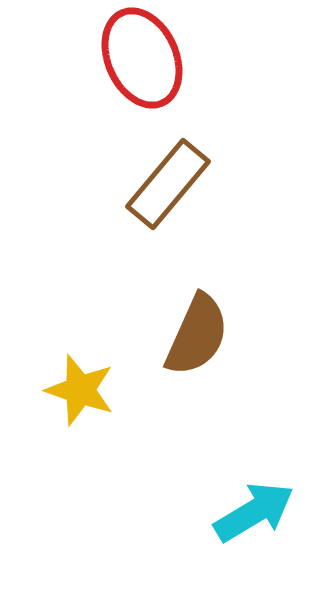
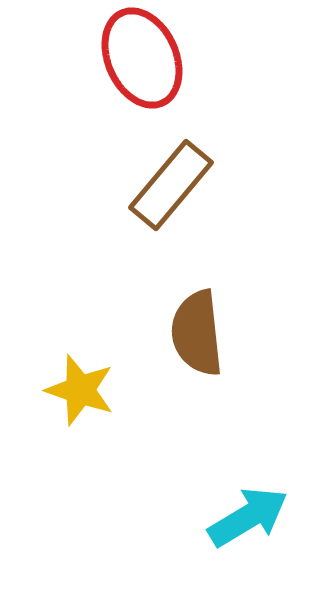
brown rectangle: moved 3 px right, 1 px down
brown semicircle: moved 2 px up; rotated 150 degrees clockwise
cyan arrow: moved 6 px left, 5 px down
